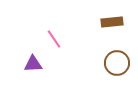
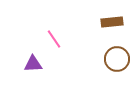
brown circle: moved 4 px up
